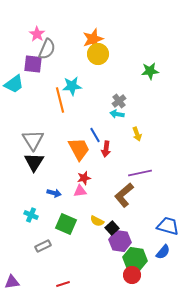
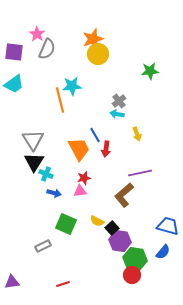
purple square: moved 19 px left, 12 px up
cyan cross: moved 15 px right, 41 px up
